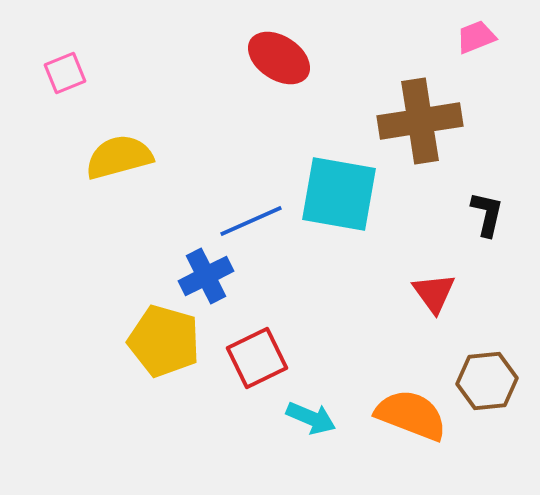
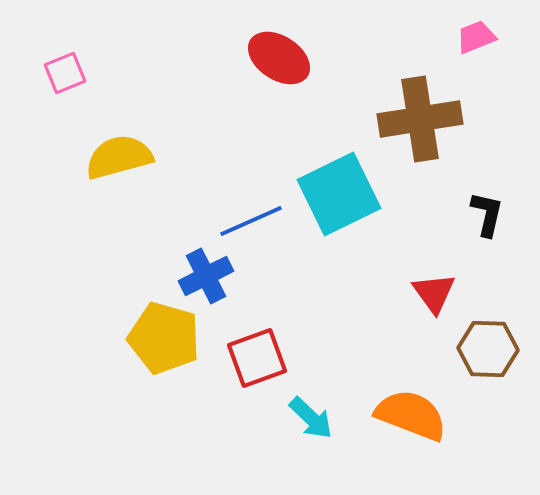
brown cross: moved 2 px up
cyan square: rotated 36 degrees counterclockwise
yellow pentagon: moved 3 px up
red square: rotated 6 degrees clockwise
brown hexagon: moved 1 px right, 32 px up; rotated 8 degrees clockwise
cyan arrow: rotated 21 degrees clockwise
